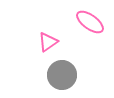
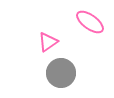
gray circle: moved 1 px left, 2 px up
